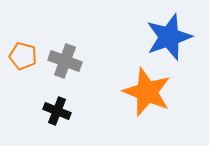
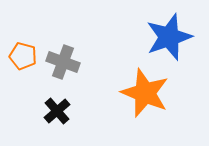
gray cross: moved 2 px left, 1 px down
orange star: moved 2 px left, 1 px down
black cross: rotated 28 degrees clockwise
